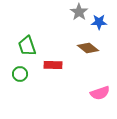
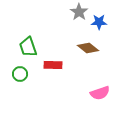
green trapezoid: moved 1 px right, 1 px down
